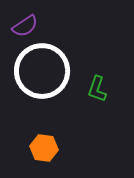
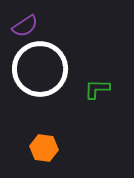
white circle: moved 2 px left, 2 px up
green L-shape: rotated 72 degrees clockwise
